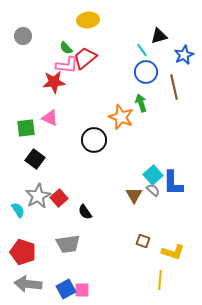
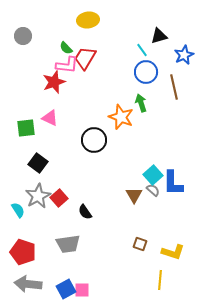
red trapezoid: rotated 20 degrees counterclockwise
red star: rotated 15 degrees counterclockwise
black square: moved 3 px right, 4 px down
brown square: moved 3 px left, 3 px down
